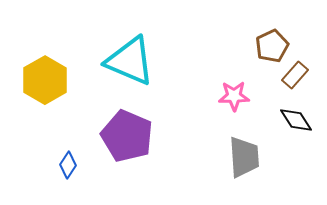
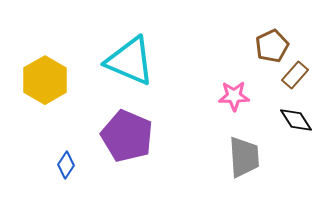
blue diamond: moved 2 px left
